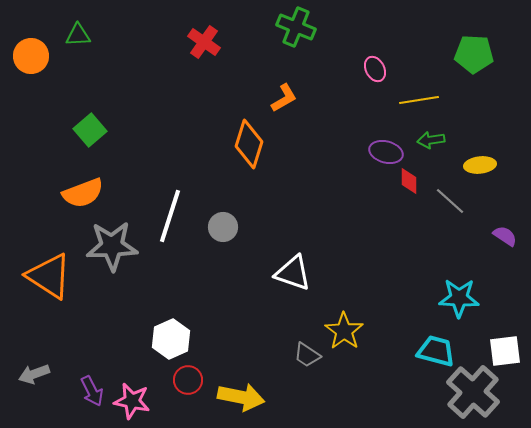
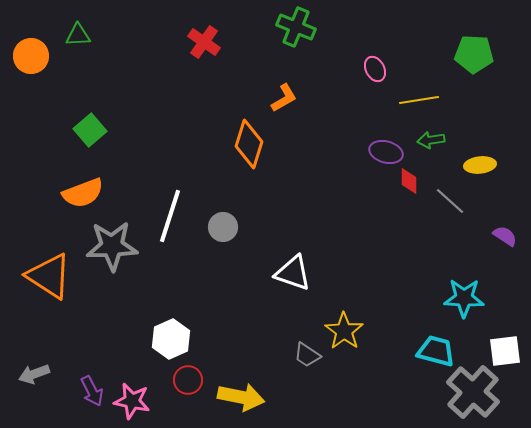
cyan star: moved 5 px right
